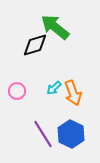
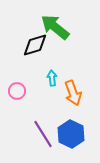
cyan arrow: moved 2 px left, 10 px up; rotated 126 degrees clockwise
